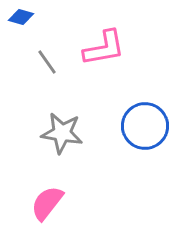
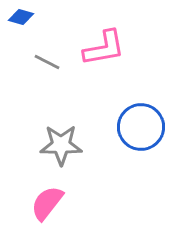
gray line: rotated 28 degrees counterclockwise
blue circle: moved 4 px left, 1 px down
gray star: moved 1 px left, 12 px down; rotated 9 degrees counterclockwise
